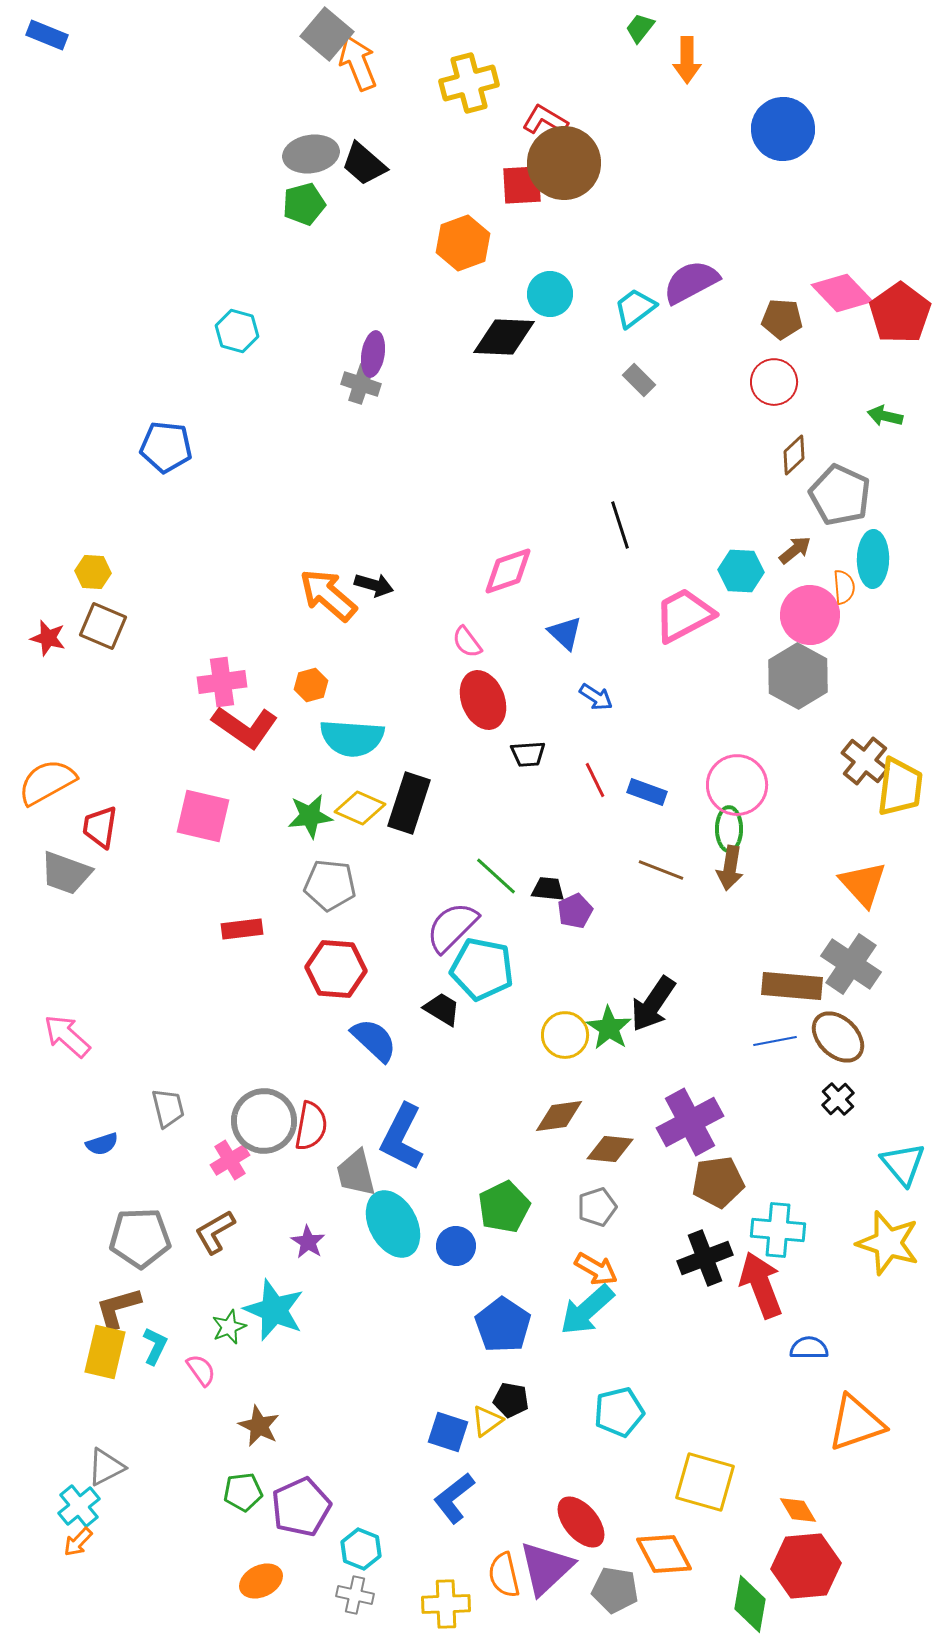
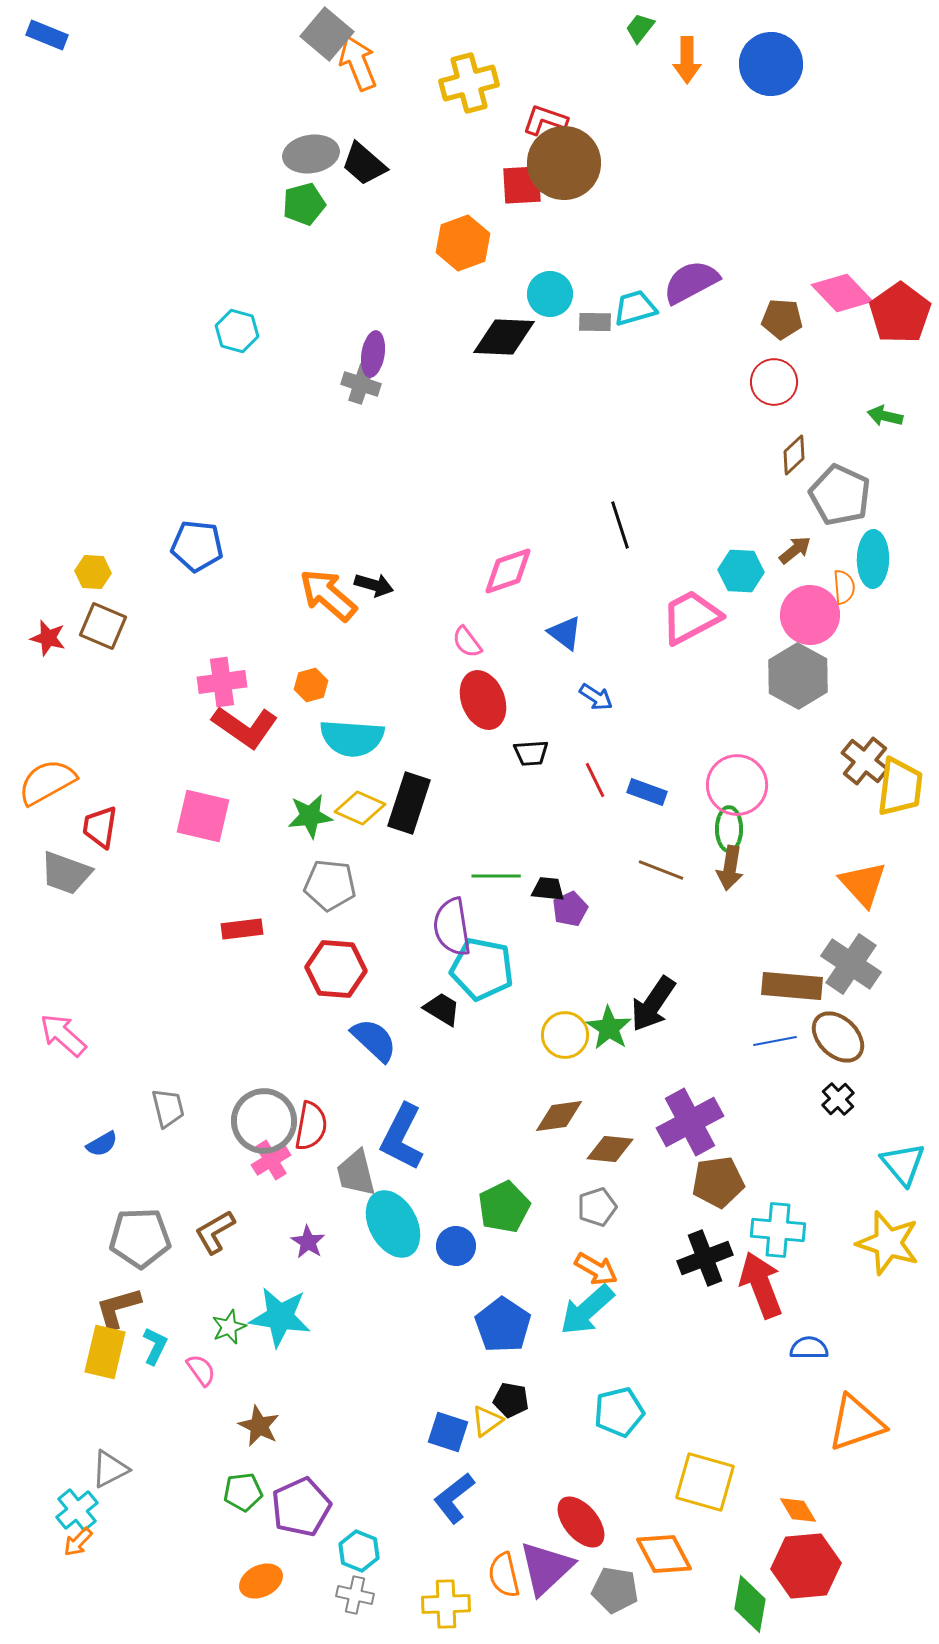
red L-shape at (545, 120): rotated 12 degrees counterclockwise
blue circle at (783, 129): moved 12 px left, 65 px up
cyan trapezoid at (635, 308): rotated 21 degrees clockwise
gray rectangle at (639, 380): moved 44 px left, 58 px up; rotated 44 degrees counterclockwise
blue pentagon at (166, 447): moved 31 px right, 99 px down
pink trapezoid at (684, 615): moved 7 px right, 2 px down
blue triangle at (565, 633): rotated 6 degrees counterclockwise
black trapezoid at (528, 754): moved 3 px right, 1 px up
green line at (496, 876): rotated 42 degrees counterclockwise
purple pentagon at (575, 911): moved 5 px left, 2 px up
purple semicircle at (452, 927): rotated 54 degrees counterclockwise
pink arrow at (67, 1036): moved 4 px left, 1 px up
blue semicircle at (102, 1144): rotated 12 degrees counterclockwise
pink cross at (230, 1160): moved 41 px right
cyan star at (274, 1310): moved 6 px right, 7 px down; rotated 14 degrees counterclockwise
gray triangle at (106, 1467): moved 4 px right, 2 px down
cyan cross at (79, 1506): moved 2 px left, 4 px down
cyan hexagon at (361, 1549): moved 2 px left, 2 px down
